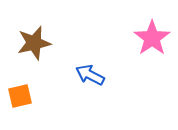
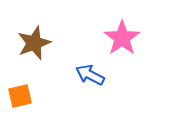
pink star: moved 30 px left
brown star: rotated 8 degrees counterclockwise
